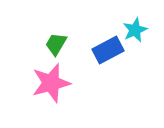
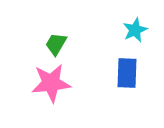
blue rectangle: moved 19 px right, 23 px down; rotated 60 degrees counterclockwise
pink star: rotated 9 degrees clockwise
